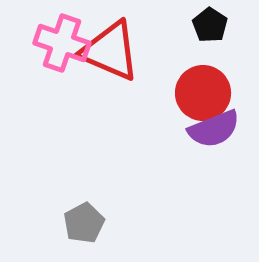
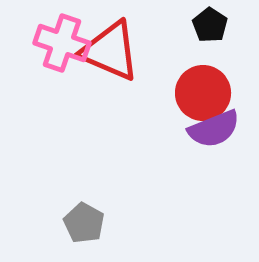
gray pentagon: rotated 15 degrees counterclockwise
